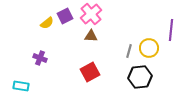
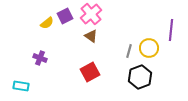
brown triangle: rotated 32 degrees clockwise
black hexagon: rotated 15 degrees counterclockwise
